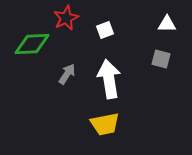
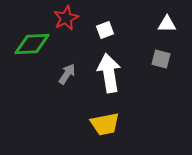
white arrow: moved 6 px up
